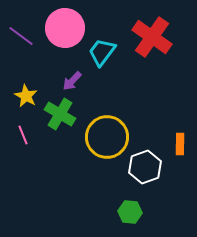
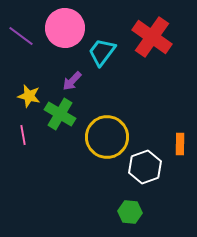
yellow star: moved 3 px right; rotated 15 degrees counterclockwise
pink line: rotated 12 degrees clockwise
